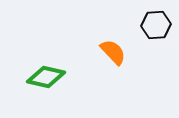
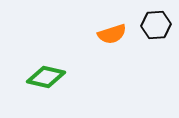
orange semicircle: moved 1 px left, 18 px up; rotated 116 degrees clockwise
